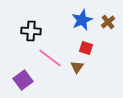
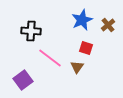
brown cross: moved 3 px down
